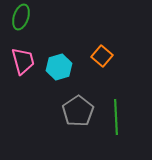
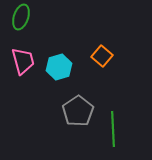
green line: moved 3 px left, 12 px down
